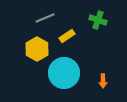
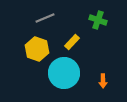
yellow rectangle: moved 5 px right, 6 px down; rotated 14 degrees counterclockwise
yellow hexagon: rotated 10 degrees counterclockwise
